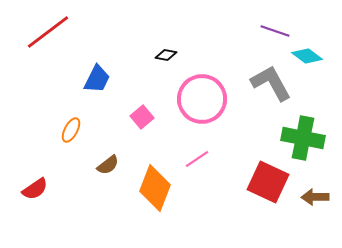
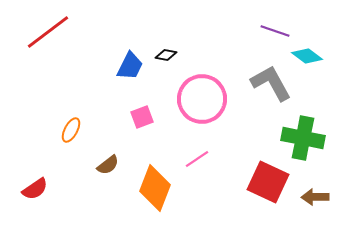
blue trapezoid: moved 33 px right, 13 px up
pink square: rotated 20 degrees clockwise
